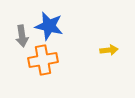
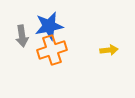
blue star: rotated 24 degrees counterclockwise
orange cross: moved 9 px right, 10 px up; rotated 8 degrees counterclockwise
